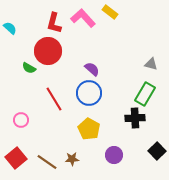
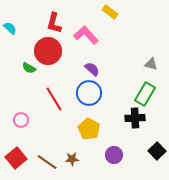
pink L-shape: moved 3 px right, 17 px down
